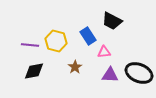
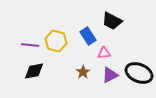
pink triangle: moved 1 px down
brown star: moved 8 px right, 5 px down
purple triangle: rotated 30 degrees counterclockwise
